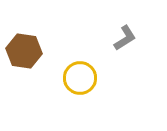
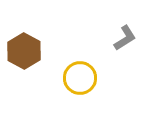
brown hexagon: rotated 20 degrees clockwise
